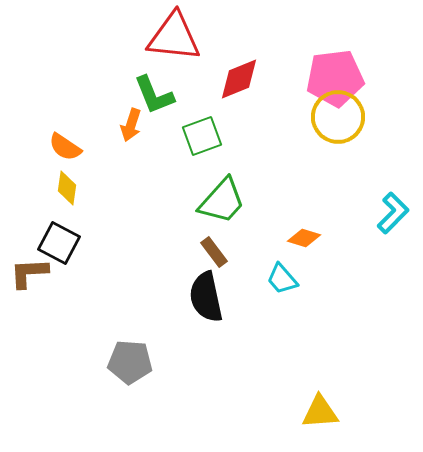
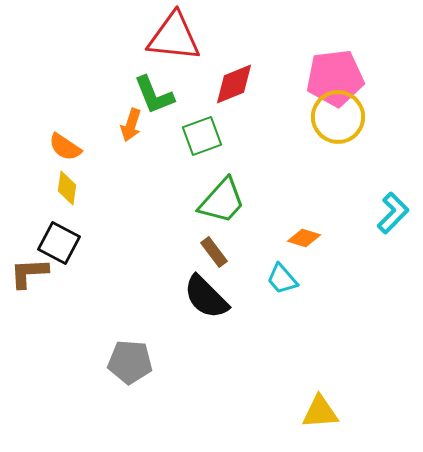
red diamond: moved 5 px left, 5 px down
black semicircle: rotated 33 degrees counterclockwise
